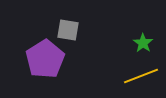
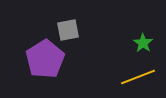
gray square: rotated 20 degrees counterclockwise
yellow line: moved 3 px left, 1 px down
